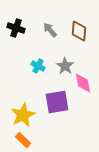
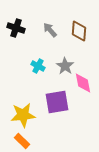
yellow star: rotated 20 degrees clockwise
orange rectangle: moved 1 px left, 1 px down
